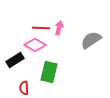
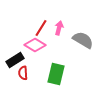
red line: rotated 60 degrees counterclockwise
gray semicircle: moved 8 px left; rotated 65 degrees clockwise
green rectangle: moved 7 px right, 2 px down
red semicircle: moved 1 px left, 15 px up
